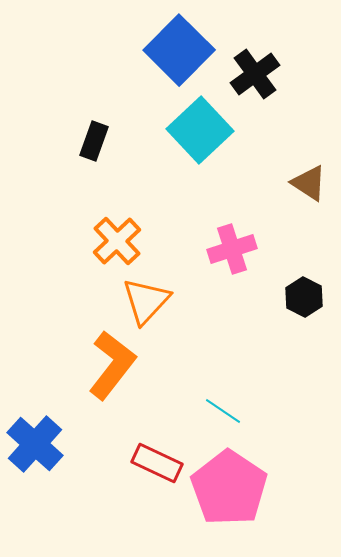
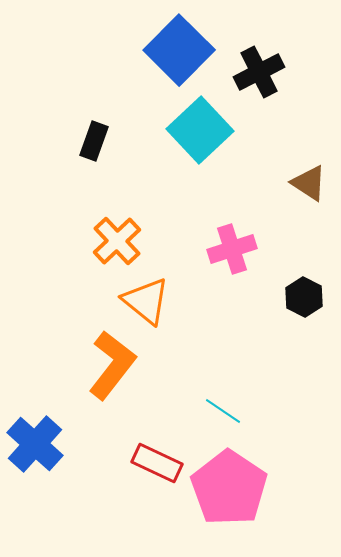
black cross: moved 4 px right, 2 px up; rotated 9 degrees clockwise
orange triangle: rotated 34 degrees counterclockwise
